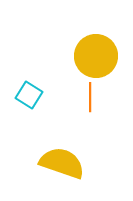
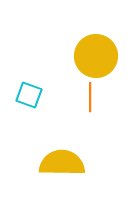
cyan square: rotated 12 degrees counterclockwise
yellow semicircle: rotated 18 degrees counterclockwise
